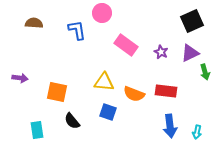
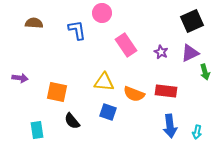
pink rectangle: rotated 20 degrees clockwise
